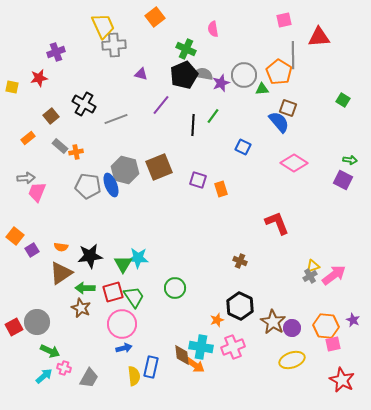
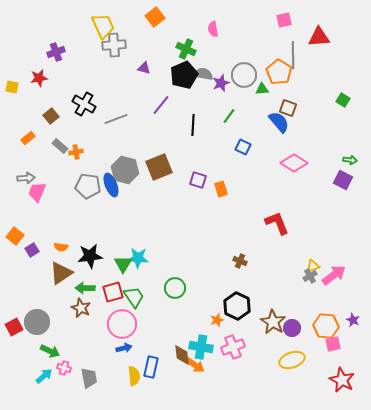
purple triangle at (141, 74): moved 3 px right, 6 px up
green line at (213, 116): moved 16 px right
black hexagon at (240, 306): moved 3 px left
gray trapezoid at (89, 378): rotated 40 degrees counterclockwise
